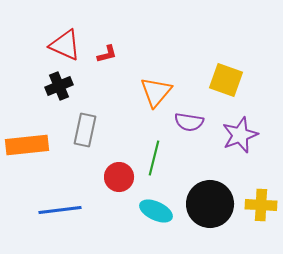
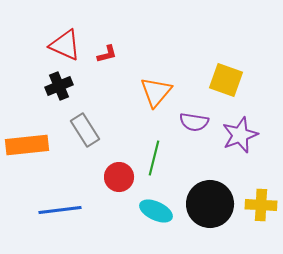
purple semicircle: moved 5 px right
gray rectangle: rotated 44 degrees counterclockwise
